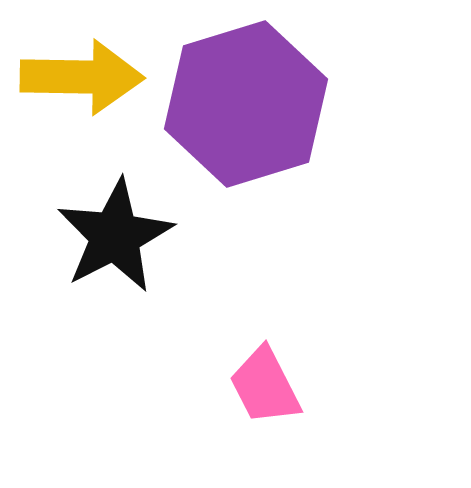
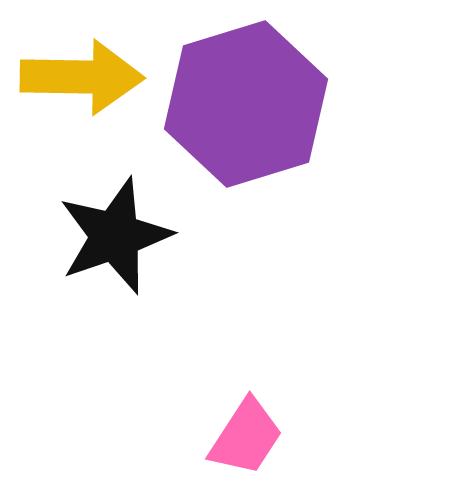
black star: rotated 8 degrees clockwise
pink trapezoid: moved 19 px left, 51 px down; rotated 120 degrees counterclockwise
